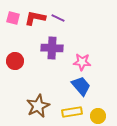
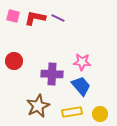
pink square: moved 2 px up
purple cross: moved 26 px down
red circle: moved 1 px left
yellow circle: moved 2 px right, 2 px up
